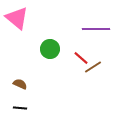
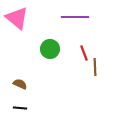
purple line: moved 21 px left, 12 px up
red line: moved 3 px right, 5 px up; rotated 28 degrees clockwise
brown line: moved 2 px right; rotated 60 degrees counterclockwise
